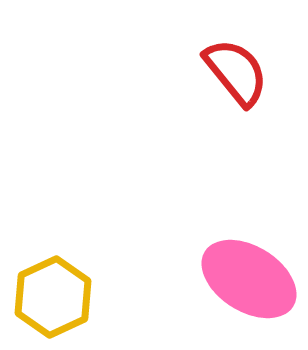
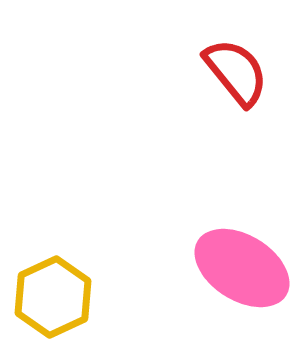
pink ellipse: moved 7 px left, 11 px up
